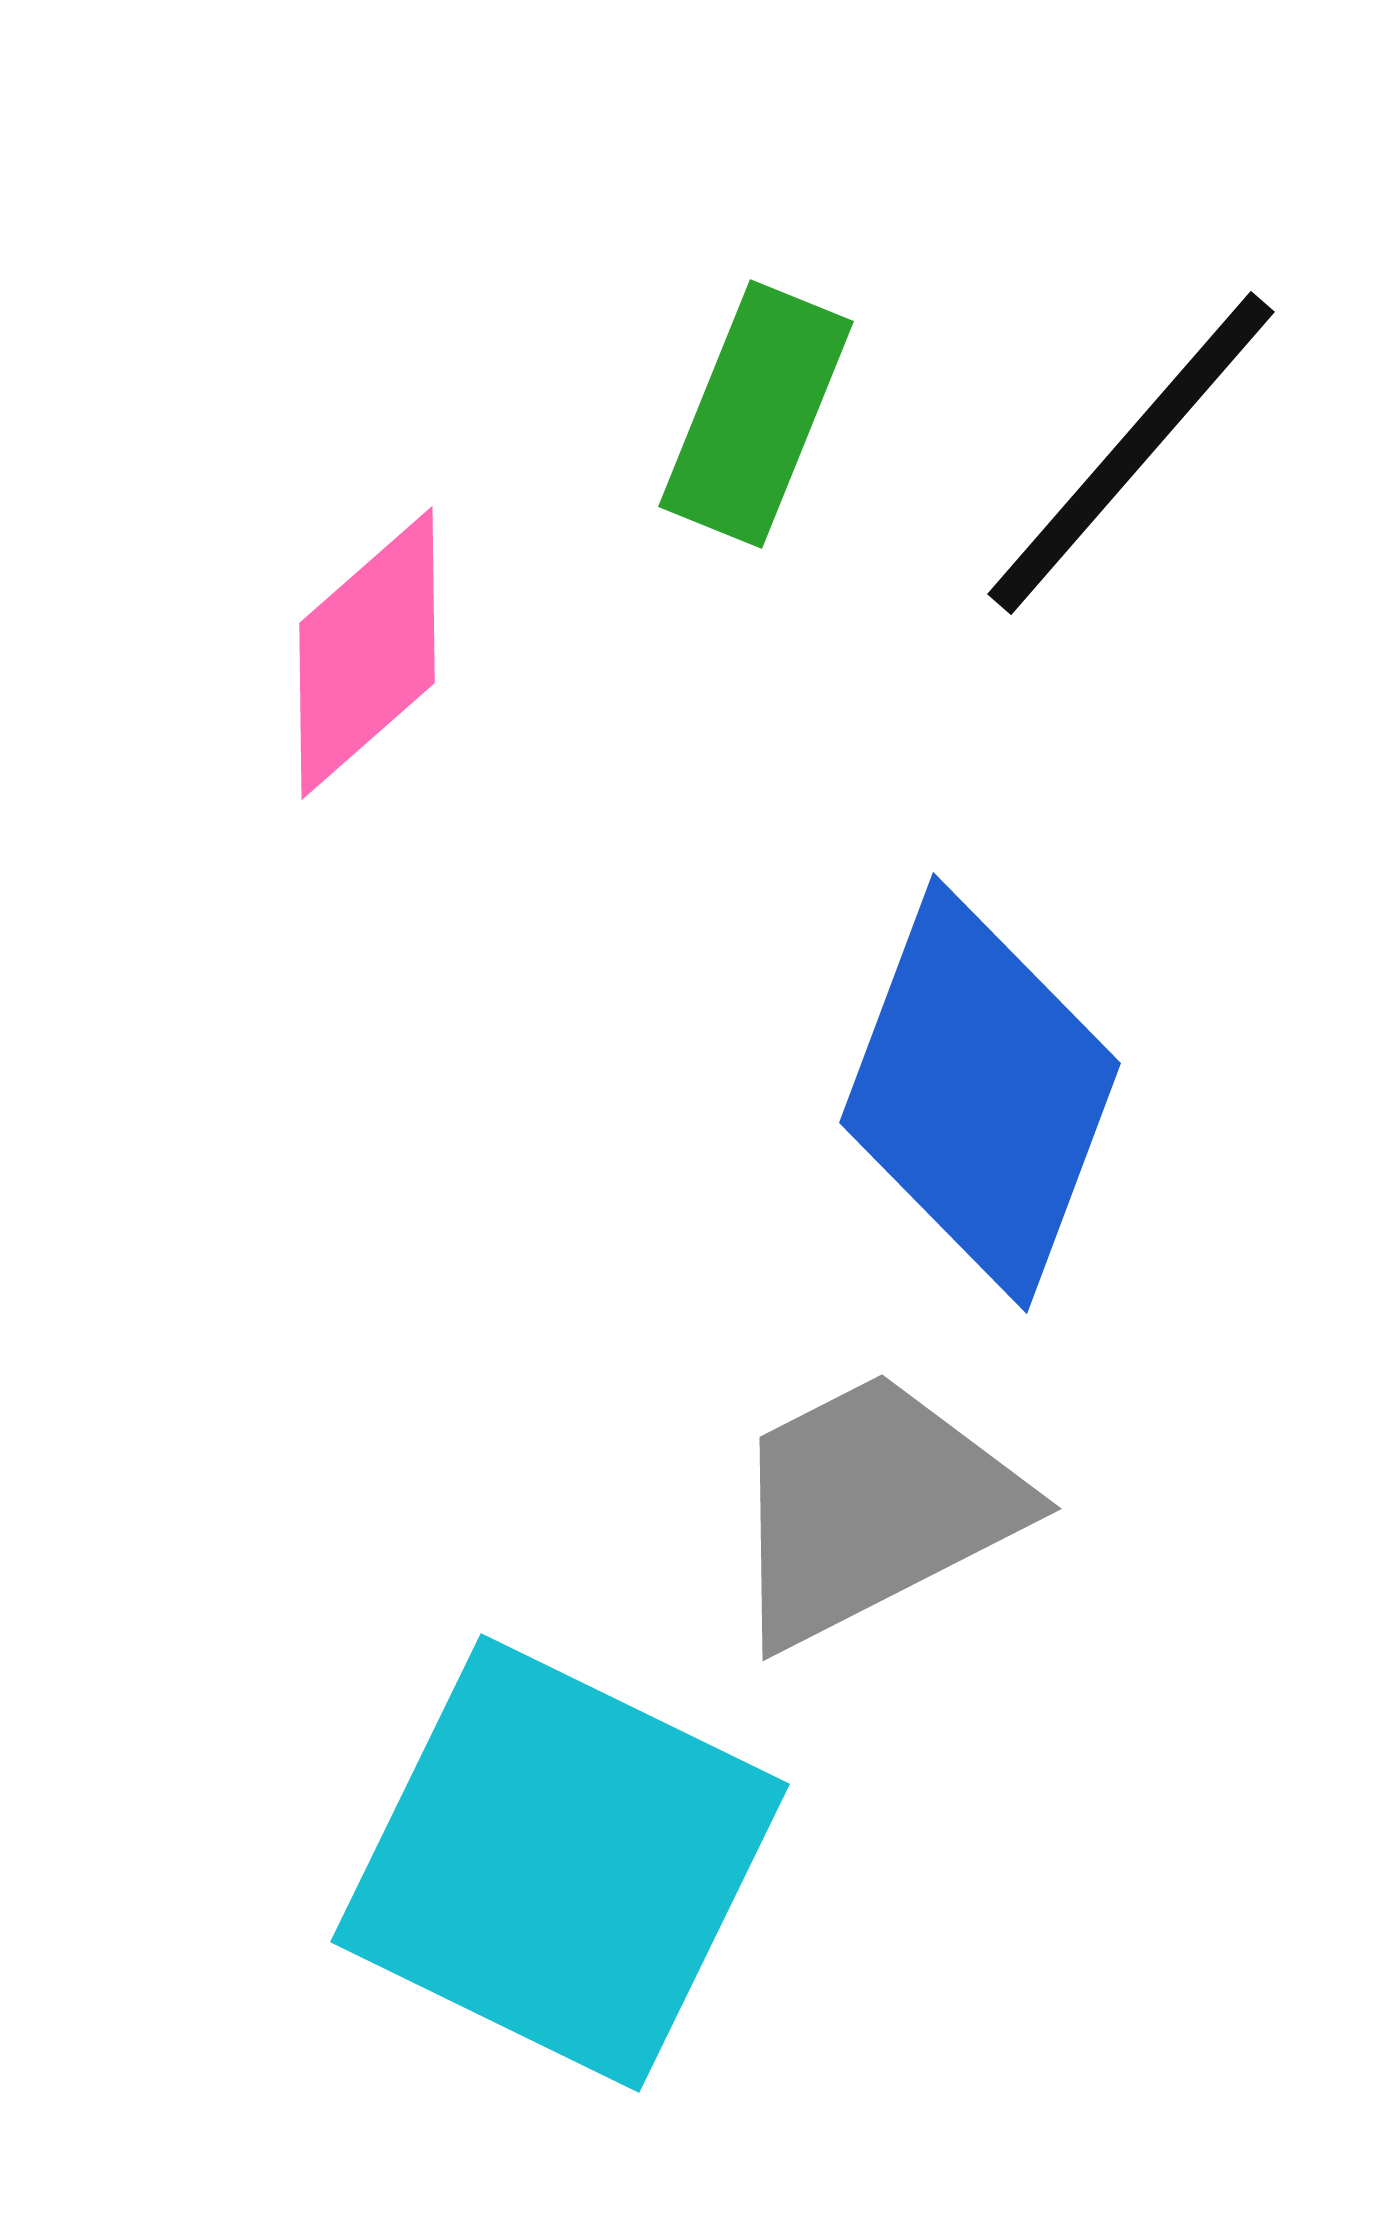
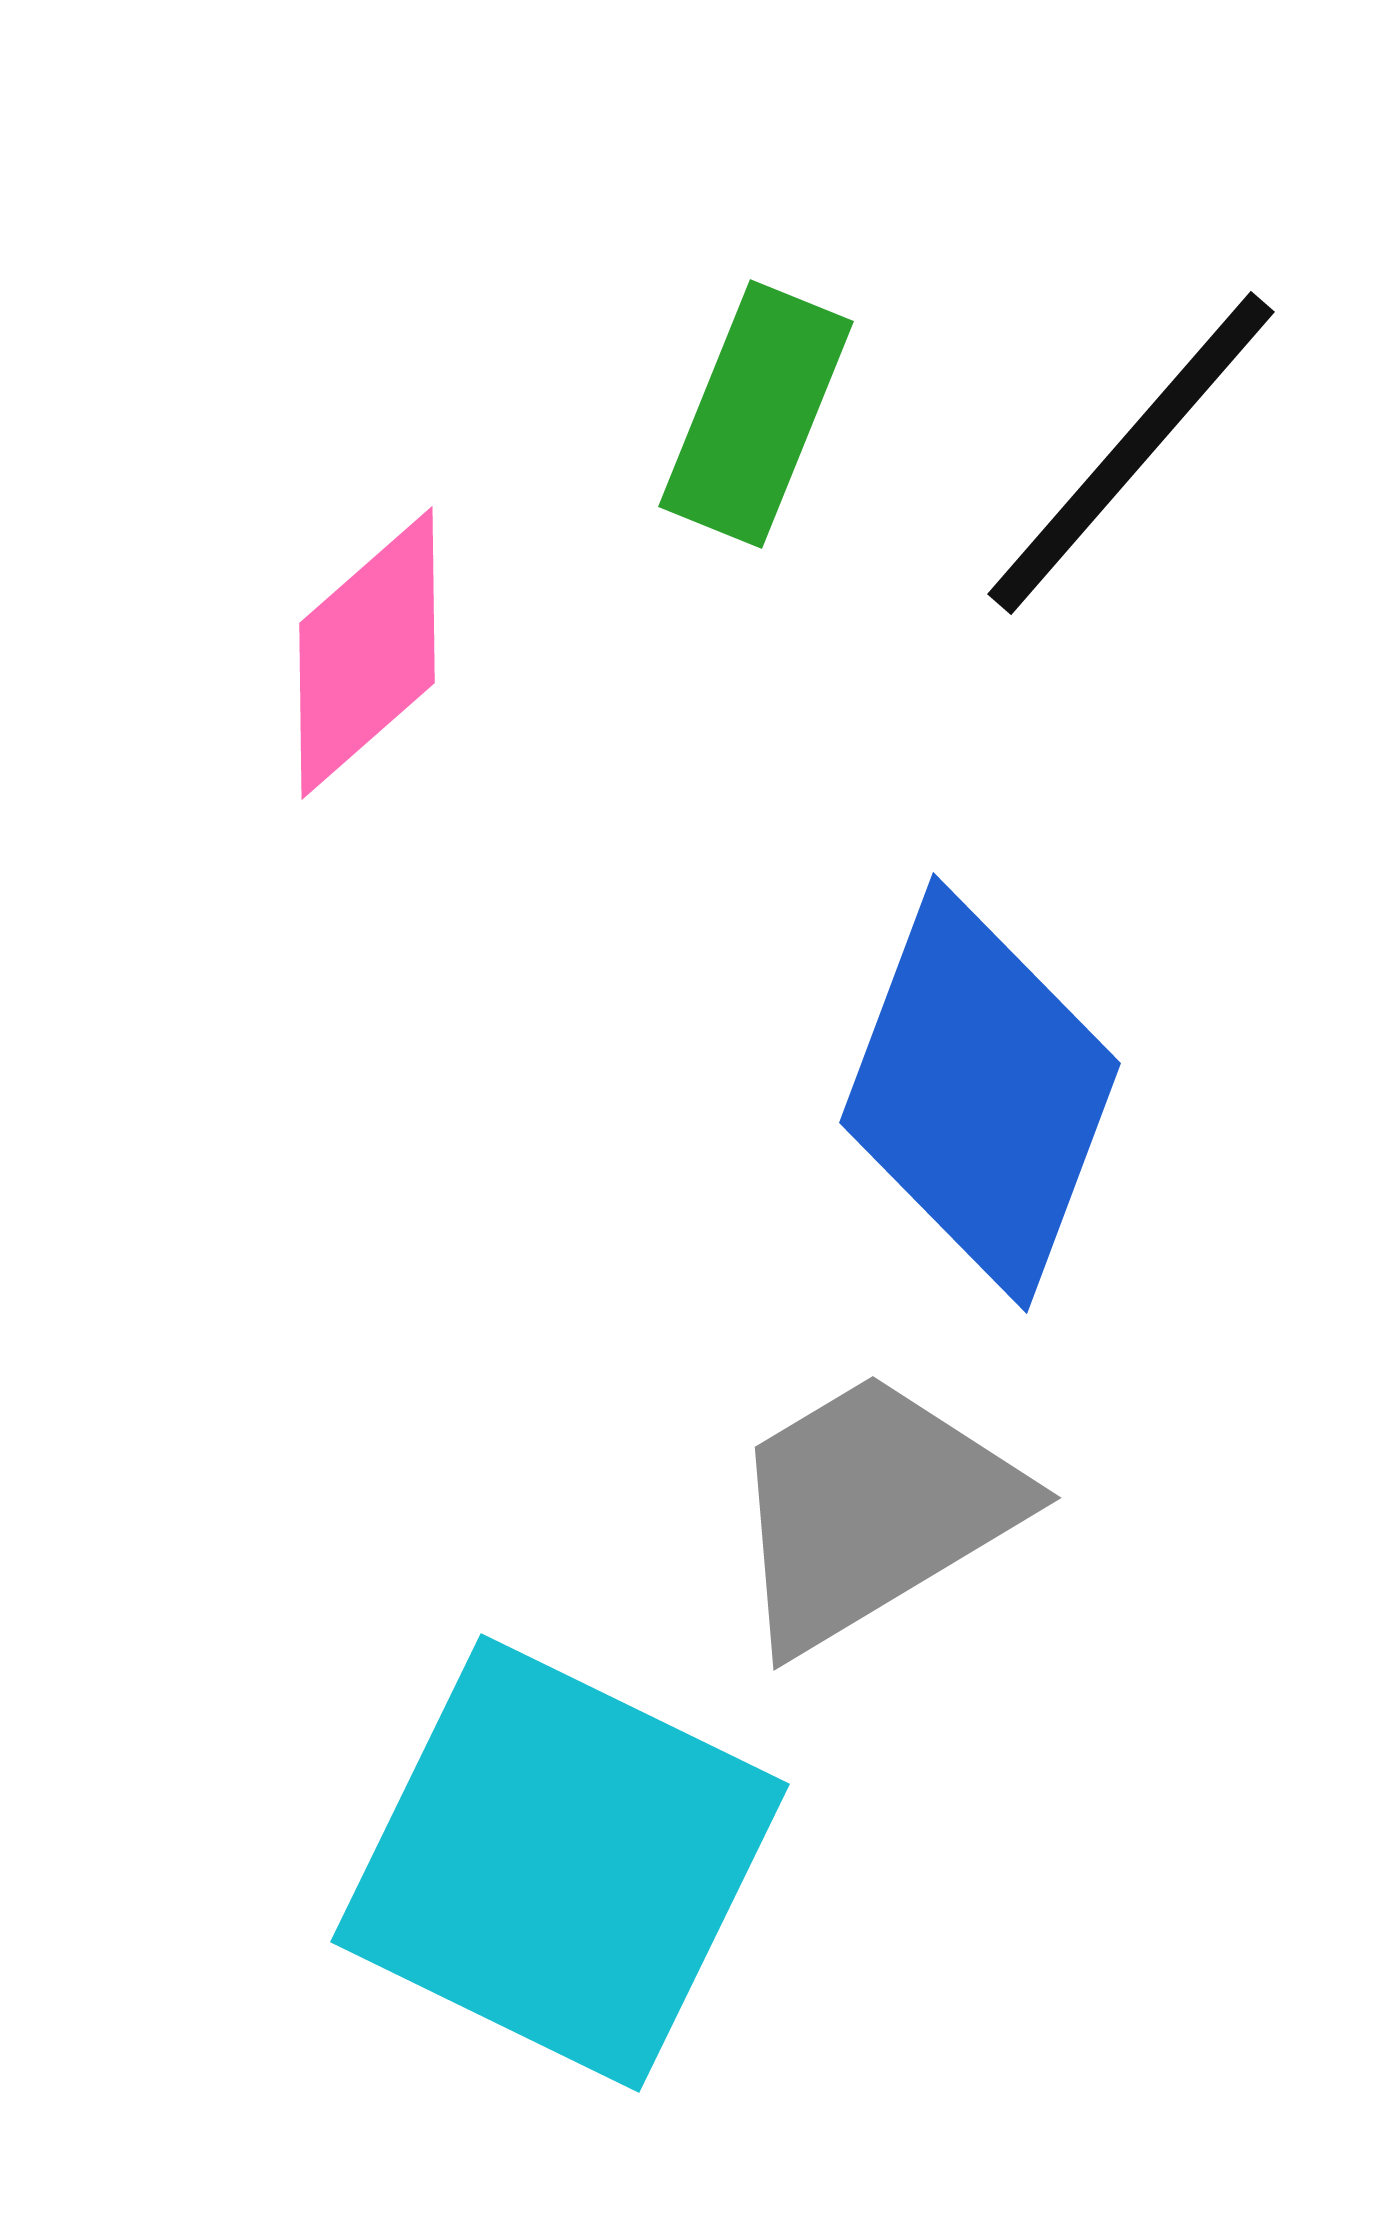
gray trapezoid: moved 2 px down; rotated 4 degrees counterclockwise
